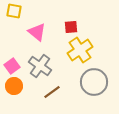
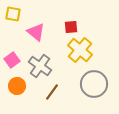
yellow square: moved 1 px left, 3 px down
pink triangle: moved 1 px left
yellow cross: rotated 15 degrees counterclockwise
pink square: moved 6 px up
gray circle: moved 2 px down
orange circle: moved 3 px right
brown line: rotated 18 degrees counterclockwise
